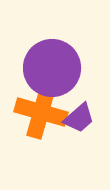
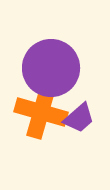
purple circle: moved 1 px left
